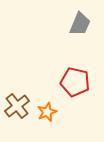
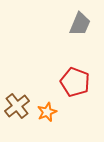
red pentagon: rotated 8 degrees clockwise
